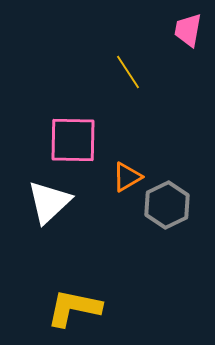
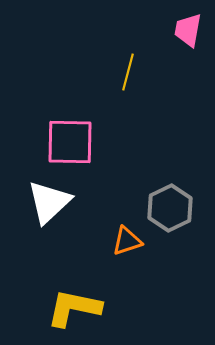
yellow line: rotated 48 degrees clockwise
pink square: moved 3 px left, 2 px down
orange triangle: moved 64 px down; rotated 12 degrees clockwise
gray hexagon: moved 3 px right, 3 px down
